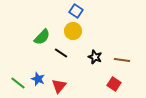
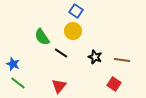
green semicircle: rotated 102 degrees clockwise
blue star: moved 25 px left, 15 px up
